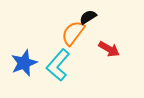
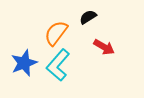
orange semicircle: moved 17 px left
red arrow: moved 5 px left, 2 px up
